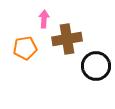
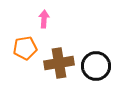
brown cross: moved 8 px left, 24 px down
